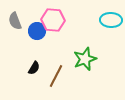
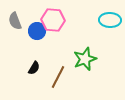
cyan ellipse: moved 1 px left
brown line: moved 2 px right, 1 px down
